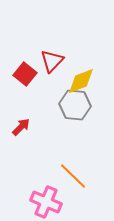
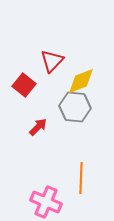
red square: moved 1 px left, 11 px down
gray hexagon: moved 2 px down
red arrow: moved 17 px right
orange line: moved 8 px right, 2 px down; rotated 48 degrees clockwise
